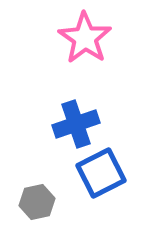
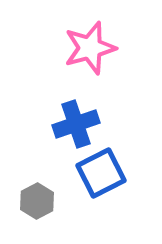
pink star: moved 5 px right, 10 px down; rotated 22 degrees clockwise
gray hexagon: moved 1 px up; rotated 16 degrees counterclockwise
